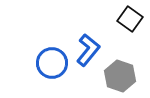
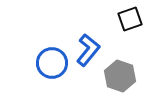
black square: rotated 35 degrees clockwise
